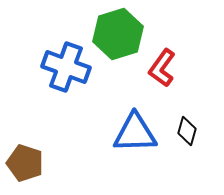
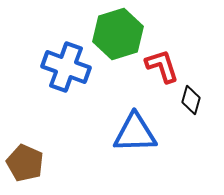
red L-shape: moved 2 px up; rotated 126 degrees clockwise
black diamond: moved 4 px right, 31 px up
brown pentagon: rotated 6 degrees clockwise
